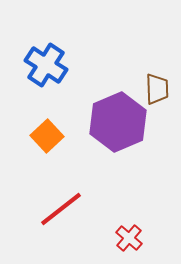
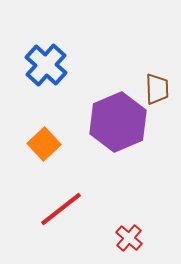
blue cross: rotated 9 degrees clockwise
orange square: moved 3 px left, 8 px down
